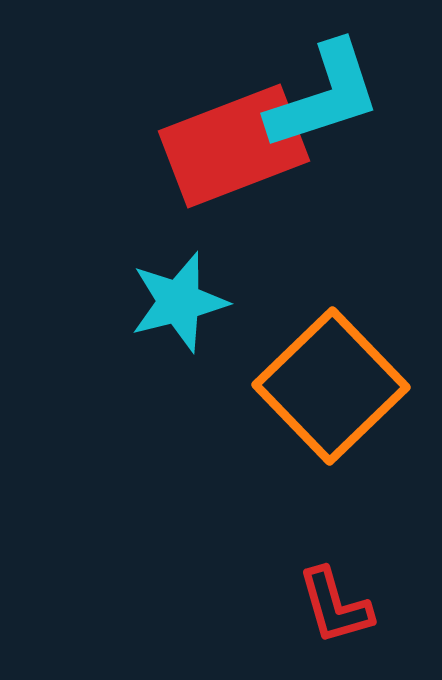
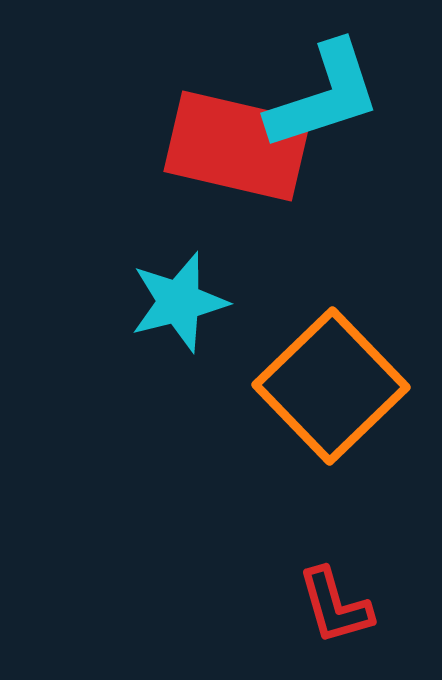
red rectangle: moved 3 px right; rotated 34 degrees clockwise
